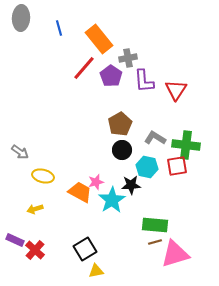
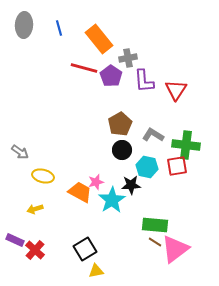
gray ellipse: moved 3 px right, 7 px down
red line: rotated 64 degrees clockwise
gray L-shape: moved 2 px left, 3 px up
brown line: rotated 48 degrees clockwise
pink triangle: moved 5 px up; rotated 20 degrees counterclockwise
